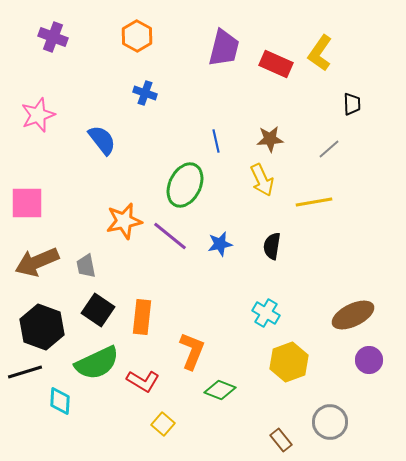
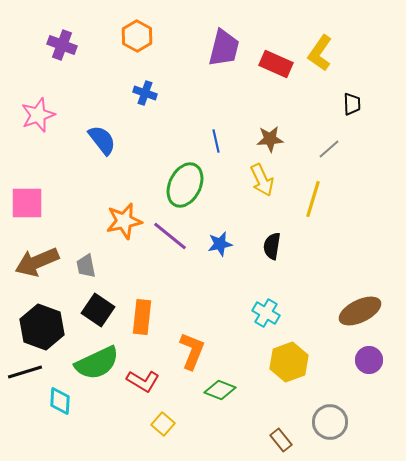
purple cross: moved 9 px right, 8 px down
yellow line: moved 1 px left, 3 px up; rotated 63 degrees counterclockwise
brown ellipse: moved 7 px right, 4 px up
